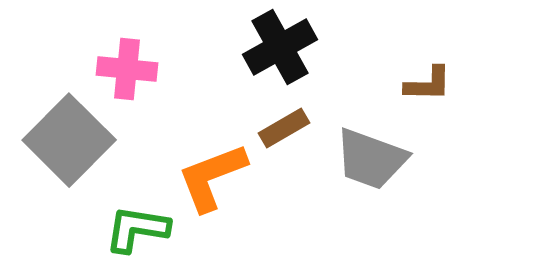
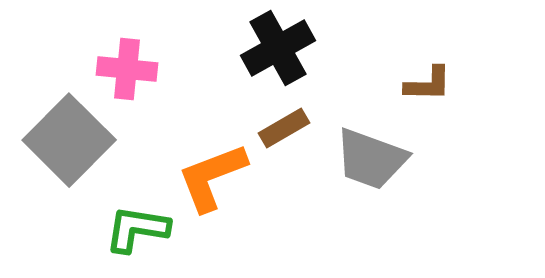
black cross: moved 2 px left, 1 px down
